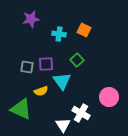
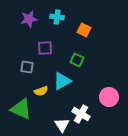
purple star: moved 2 px left
cyan cross: moved 2 px left, 17 px up
green square: rotated 24 degrees counterclockwise
purple square: moved 1 px left, 16 px up
cyan triangle: rotated 36 degrees clockwise
white cross: moved 1 px down
white triangle: moved 1 px left
